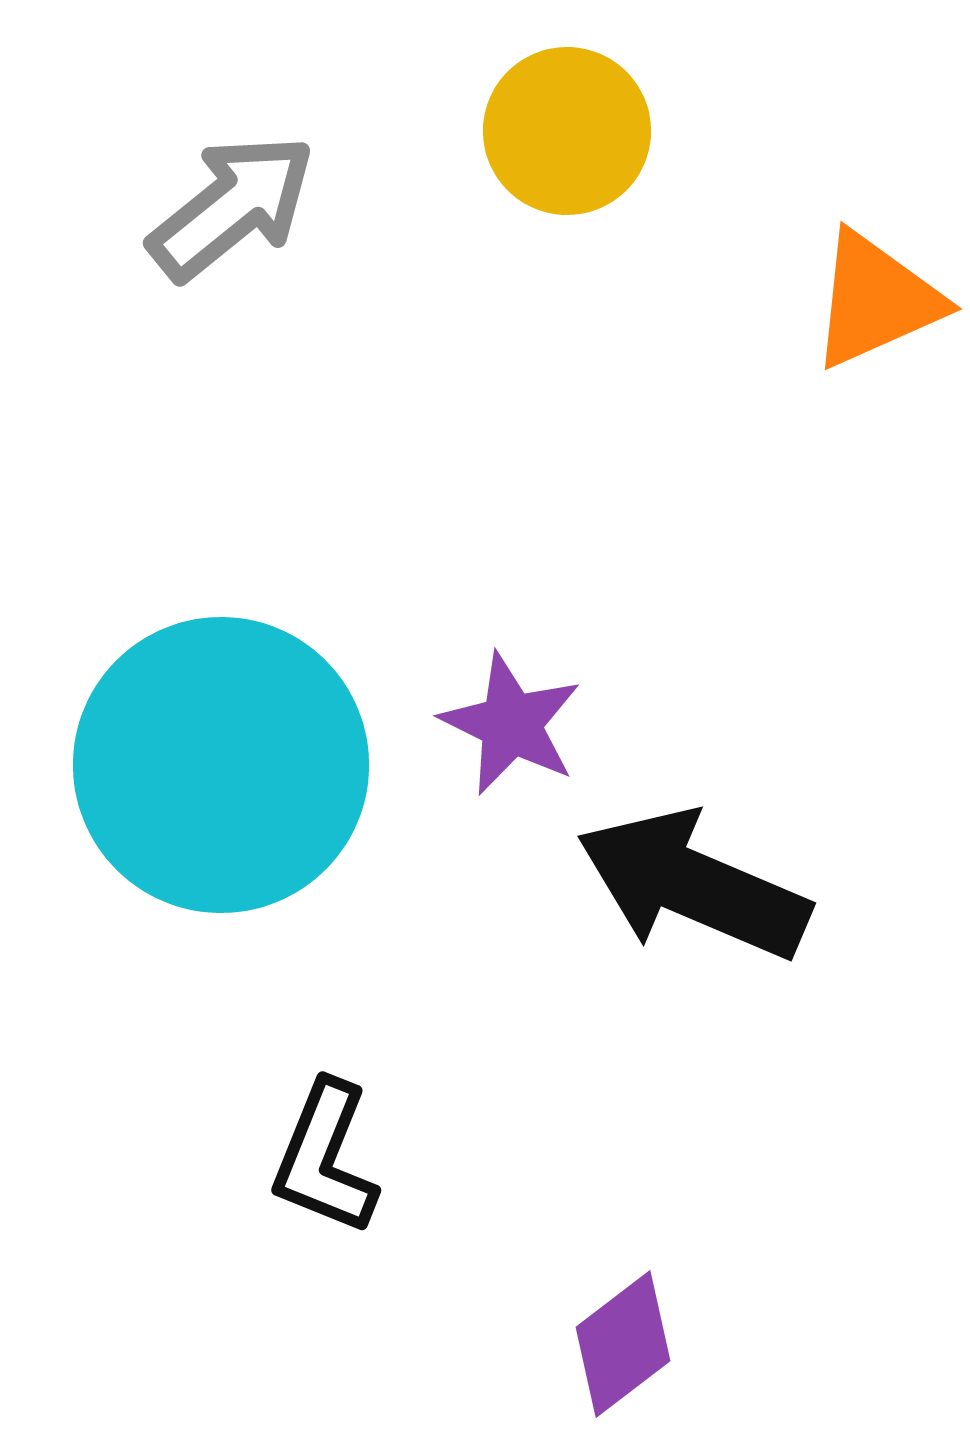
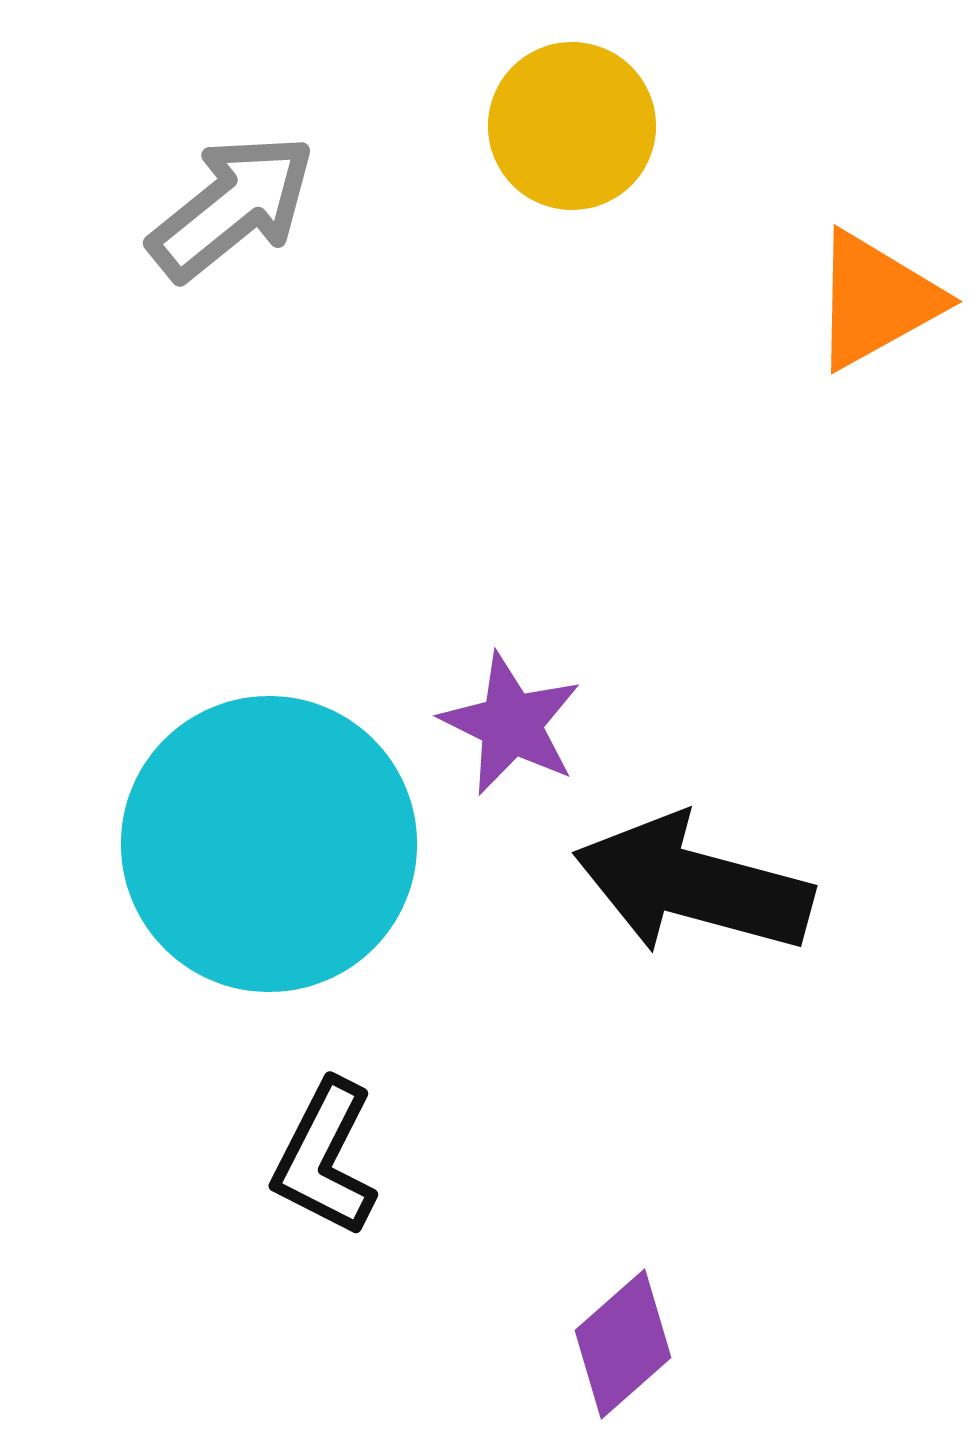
yellow circle: moved 5 px right, 5 px up
orange triangle: rotated 5 degrees counterclockwise
cyan circle: moved 48 px right, 79 px down
black arrow: rotated 8 degrees counterclockwise
black L-shape: rotated 5 degrees clockwise
purple diamond: rotated 4 degrees counterclockwise
